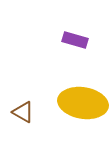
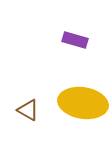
brown triangle: moved 5 px right, 2 px up
